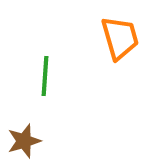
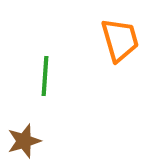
orange trapezoid: moved 2 px down
